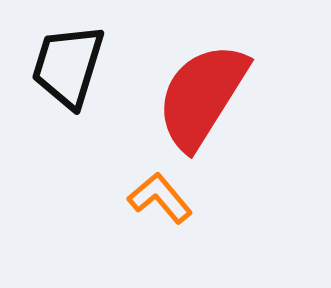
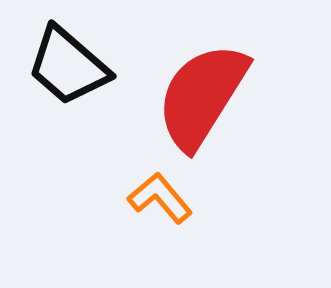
black trapezoid: rotated 66 degrees counterclockwise
